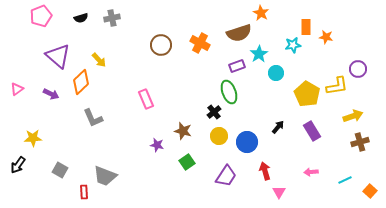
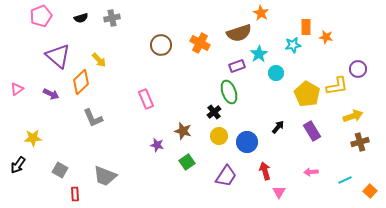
red rectangle at (84, 192): moved 9 px left, 2 px down
